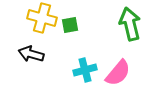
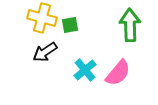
green arrow: moved 1 px down; rotated 12 degrees clockwise
black arrow: moved 14 px right, 2 px up; rotated 50 degrees counterclockwise
cyan cross: rotated 25 degrees counterclockwise
